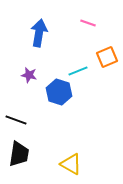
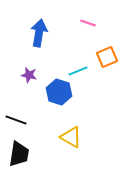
yellow triangle: moved 27 px up
